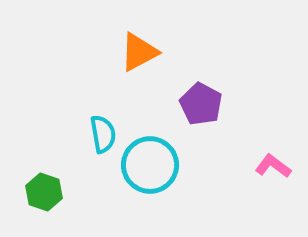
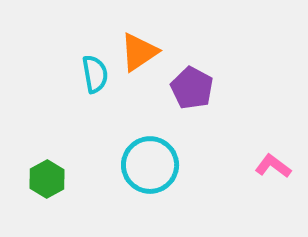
orange triangle: rotated 6 degrees counterclockwise
purple pentagon: moved 9 px left, 16 px up
cyan semicircle: moved 8 px left, 60 px up
green hexagon: moved 3 px right, 13 px up; rotated 12 degrees clockwise
